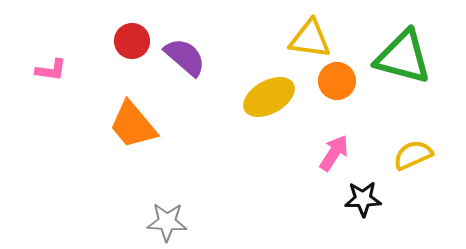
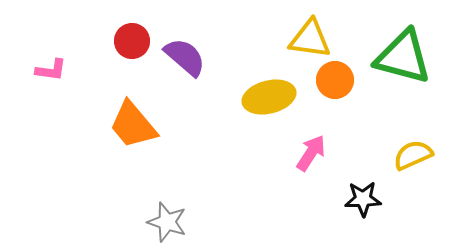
orange circle: moved 2 px left, 1 px up
yellow ellipse: rotated 15 degrees clockwise
pink arrow: moved 23 px left
gray star: rotated 15 degrees clockwise
